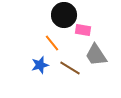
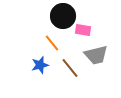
black circle: moved 1 px left, 1 px down
gray trapezoid: rotated 70 degrees counterclockwise
brown line: rotated 20 degrees clockwise
